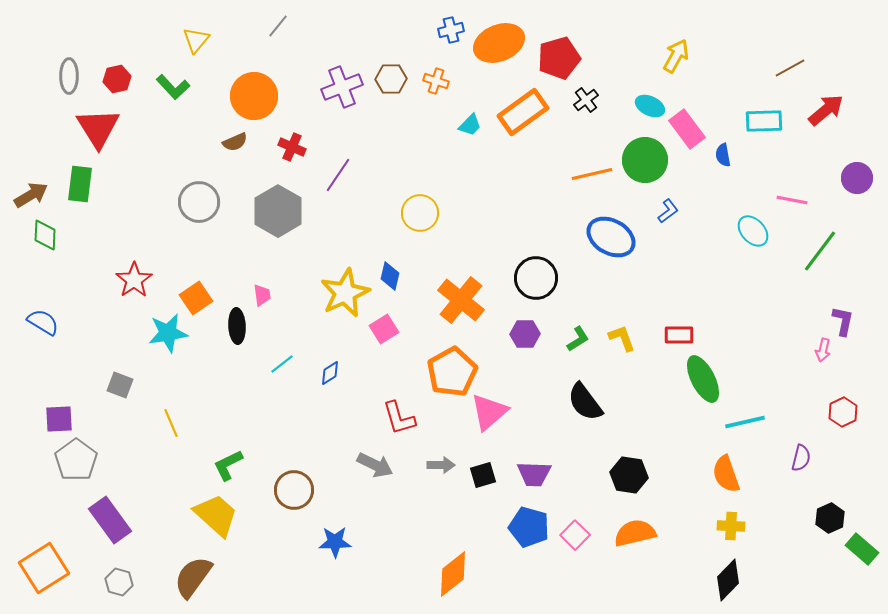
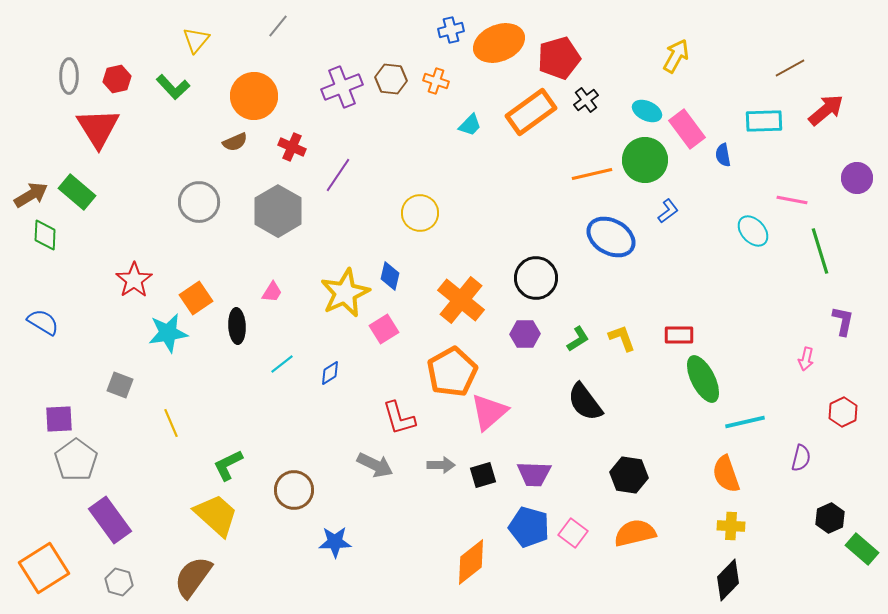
brown hexagon at (391, 79): rotated 8 degrees clockwise
cyan ellipse at (650, 106): moved 3 px left, 5 px down
orange rectangle at (523, 112): moved 8 px right
green rectangle at (80, 184): moved 3 px left, 8 px down; rotated 57 degrees counterclockwise
green line at (820, 251): rotated 54 degrees counterclockwise
pink trapezoid at (262, 295): moved 10 px right, 3 px up; rotated 40 degrees clockwise
pink arrow at (823, 350): moved 17 px left, 9 px down
pink square at (575, 535): moved 2 px left, 2 px up; rotated 8 degrees counterclockwise
orange diamond at (453, 574): moved 18 px right, 12 px up
